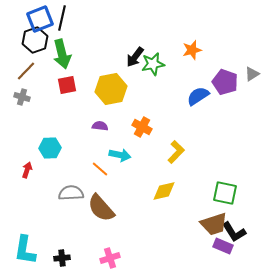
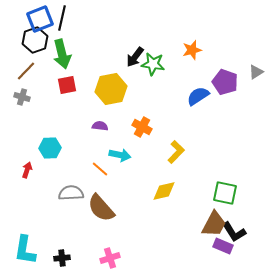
green star: rotated 20 degrees clockwise
gray triangle: moved 4 px right, 2 px up
brown trapezoid: rotated 44 degrees counterclockwise
